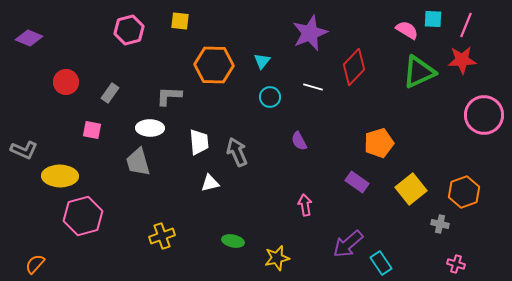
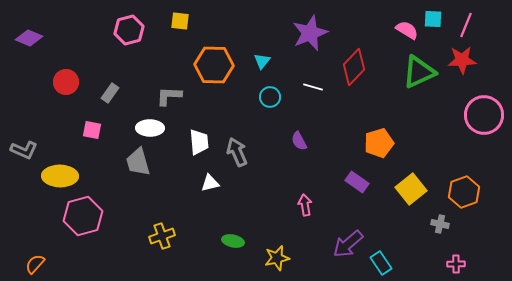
pink cross at (456, 264): rotated 18 degrees counterclockwise
